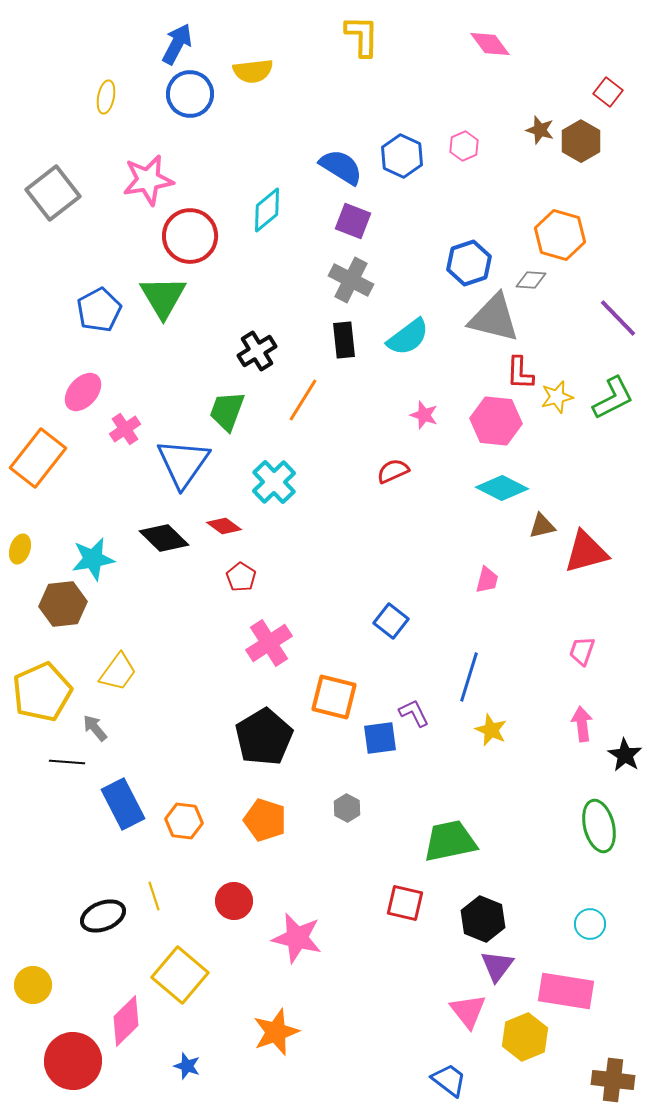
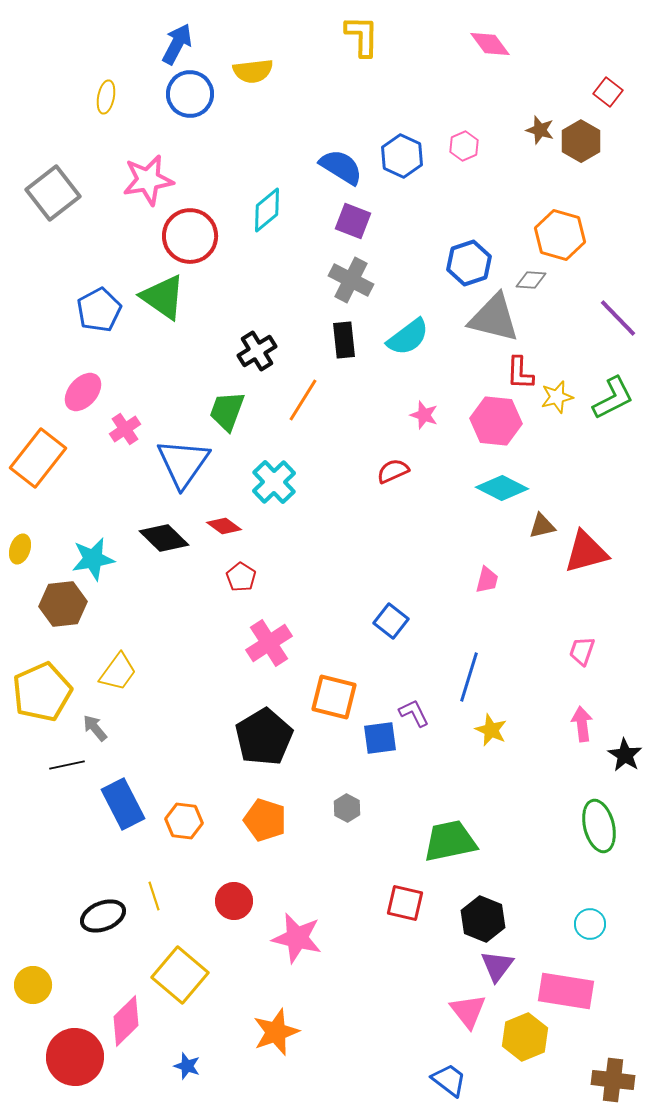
green triangle at (163, 297): rotated 24 degrees counterclockwise
black line at (67, 762): moved 3 px down; rotated 16 degrees counterclockwise
red circle at (73, 1061): moved 2 px right, 4 px up
